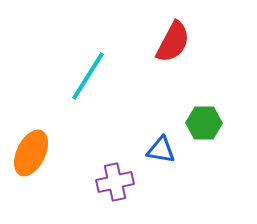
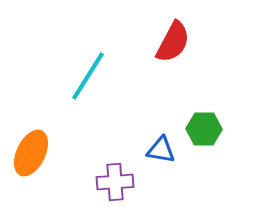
green hexagon: moved 6 px down
purple cross: rotated 9 degrees clockwise
